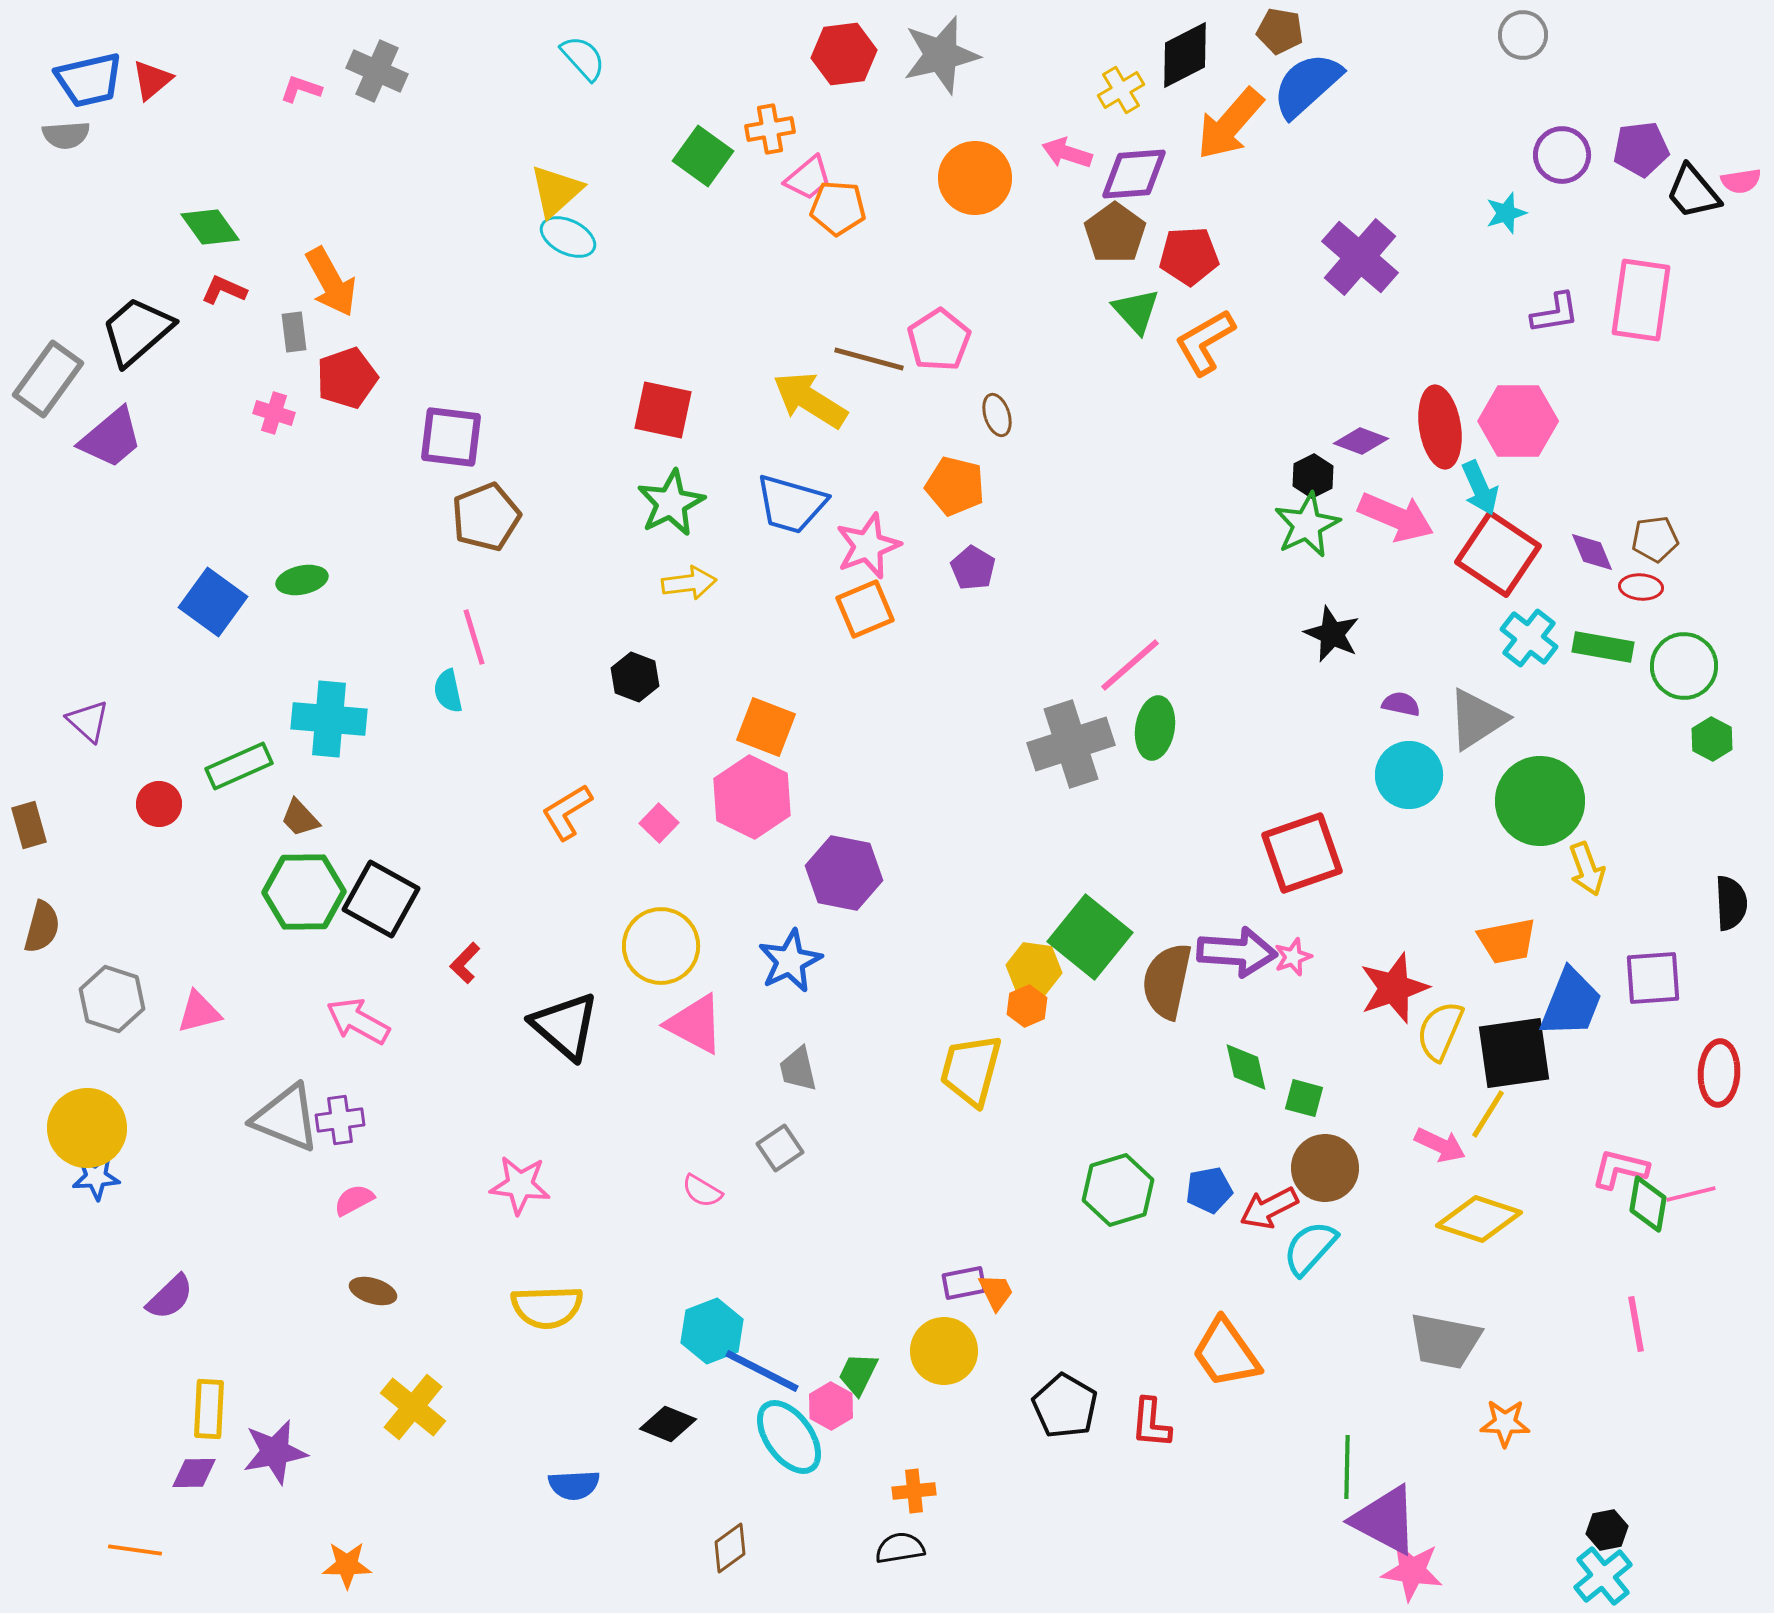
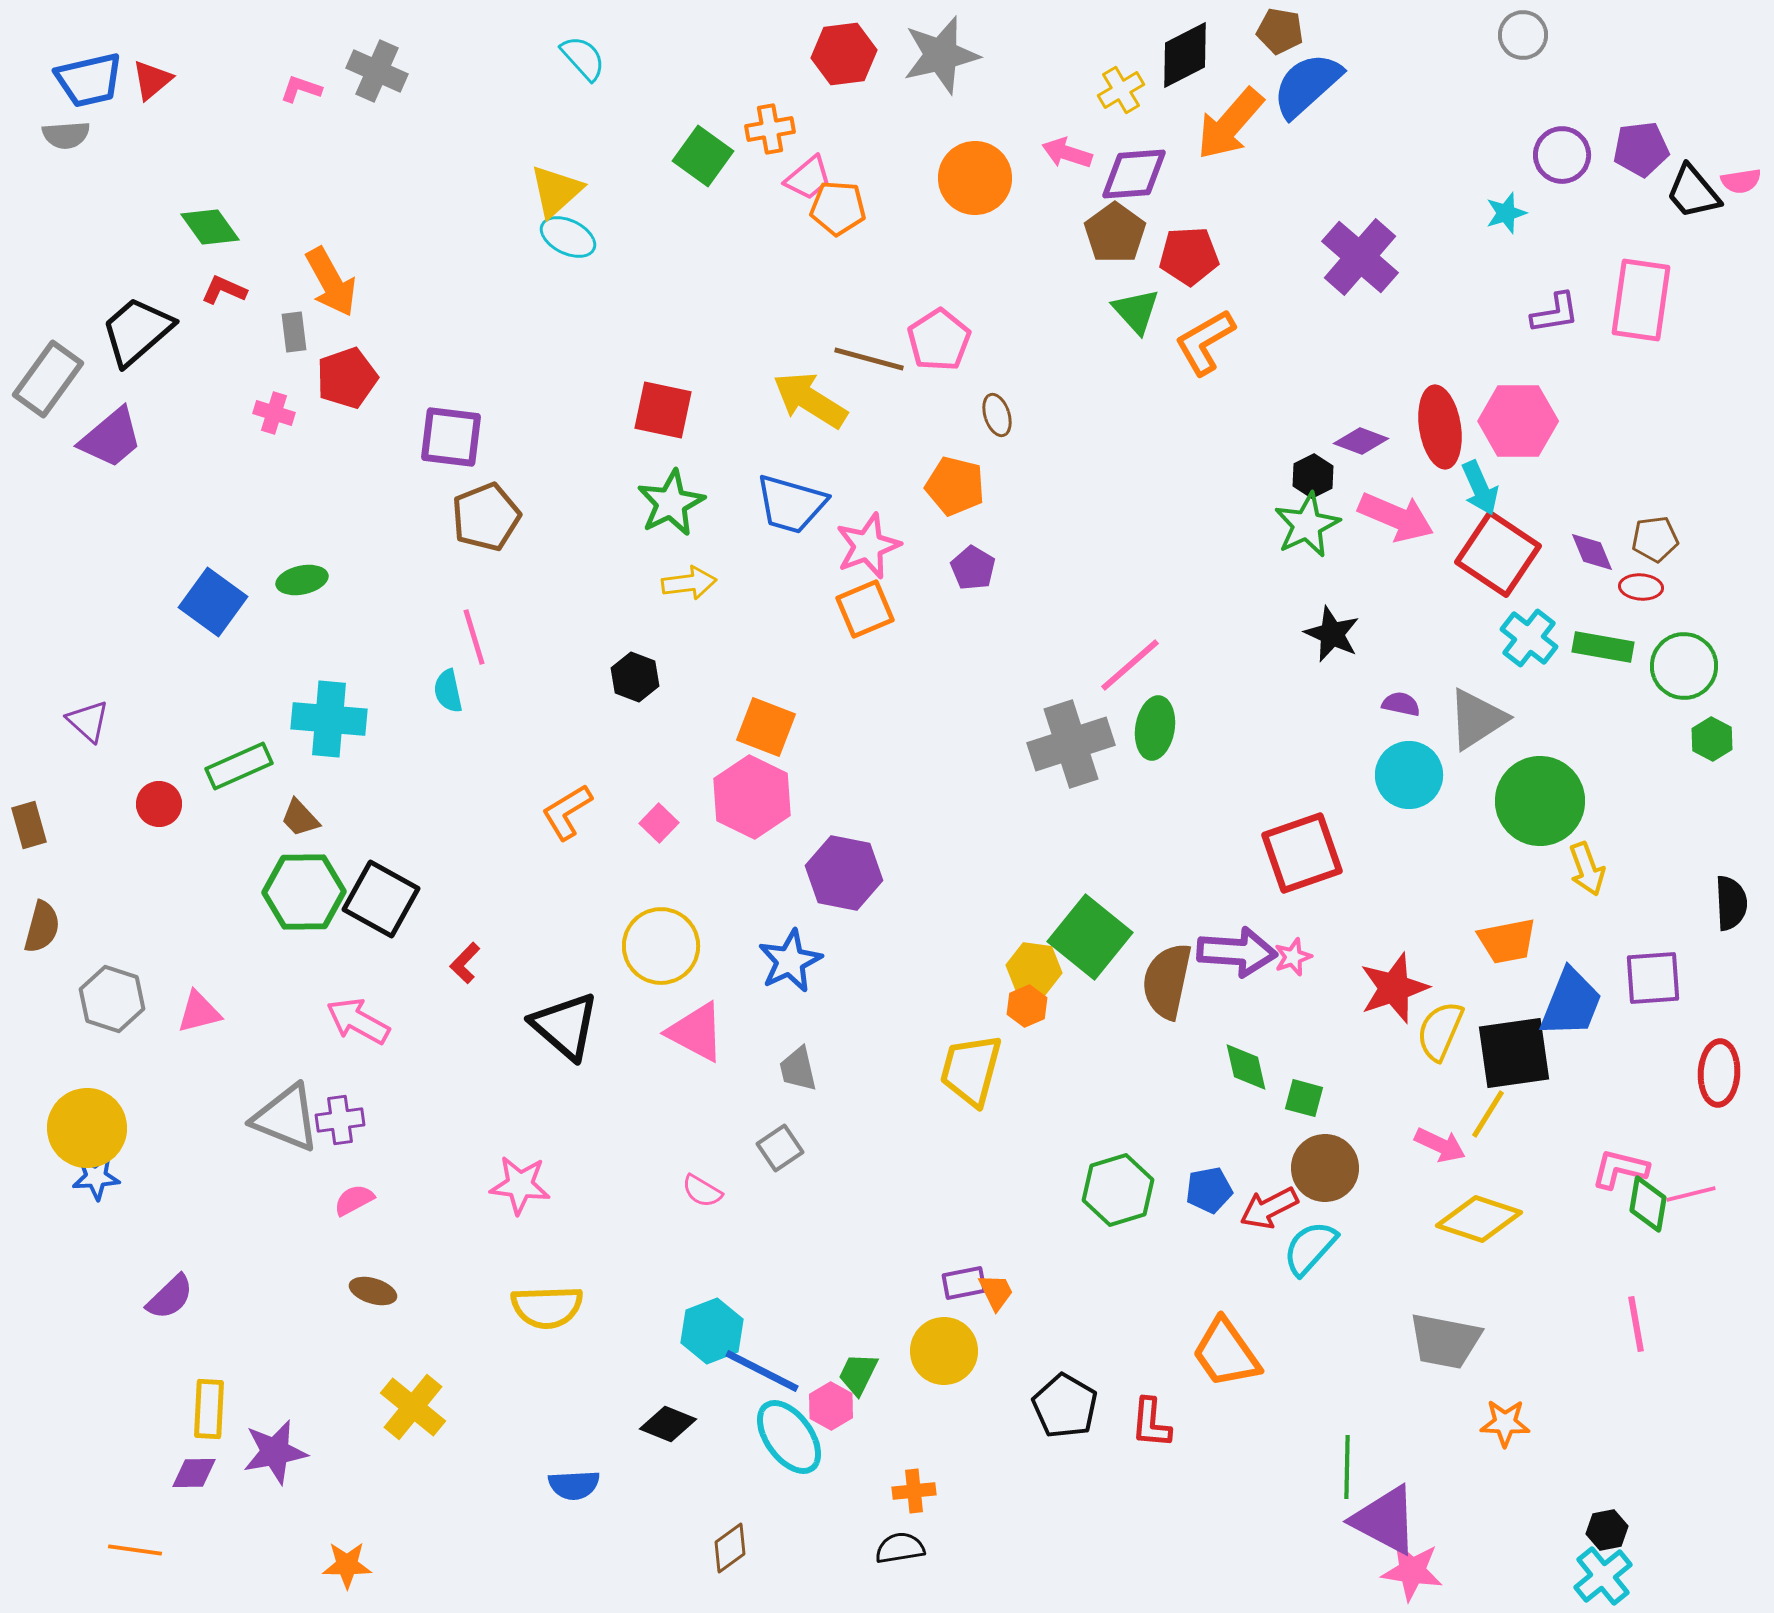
pink triangle at (695, 1024): moved 1 px right, 8 px down
